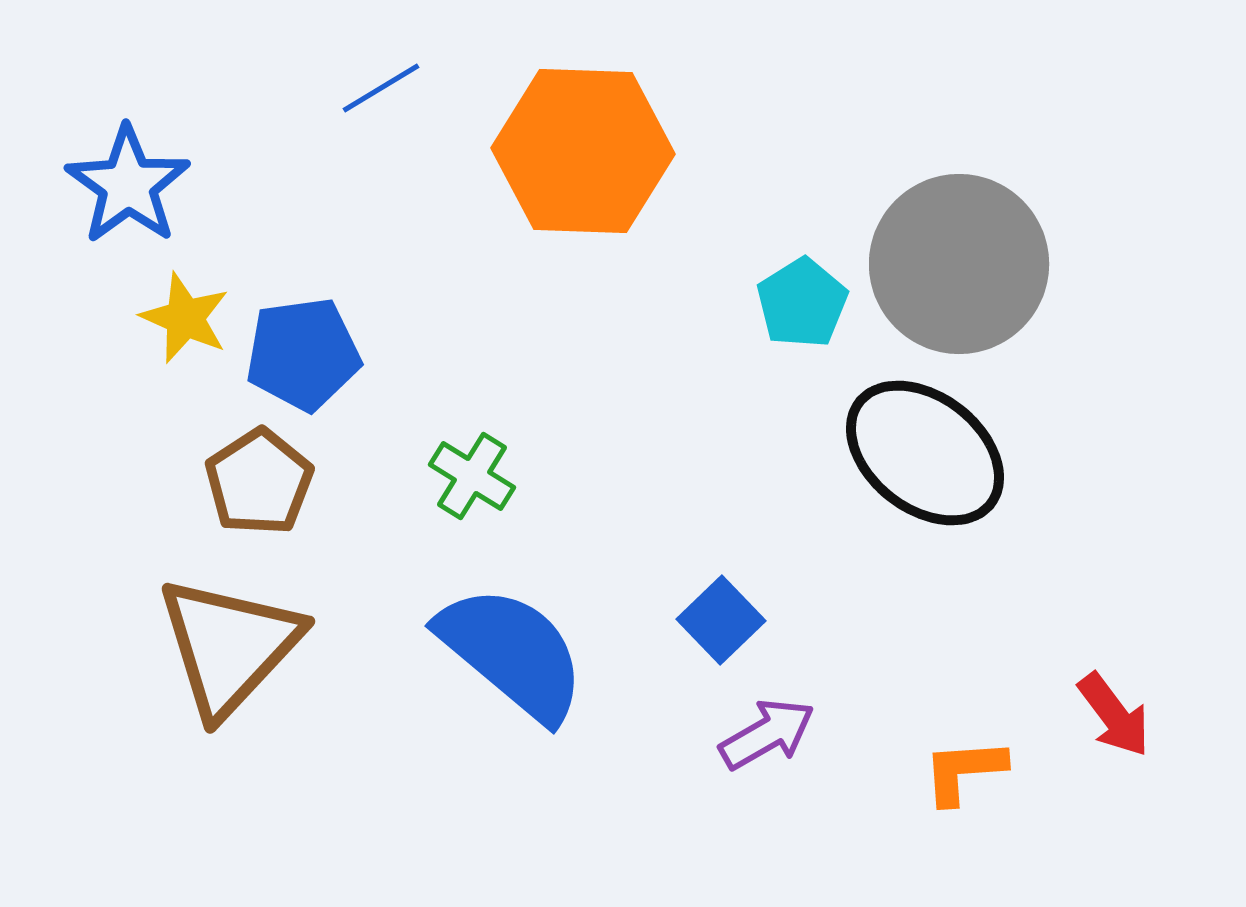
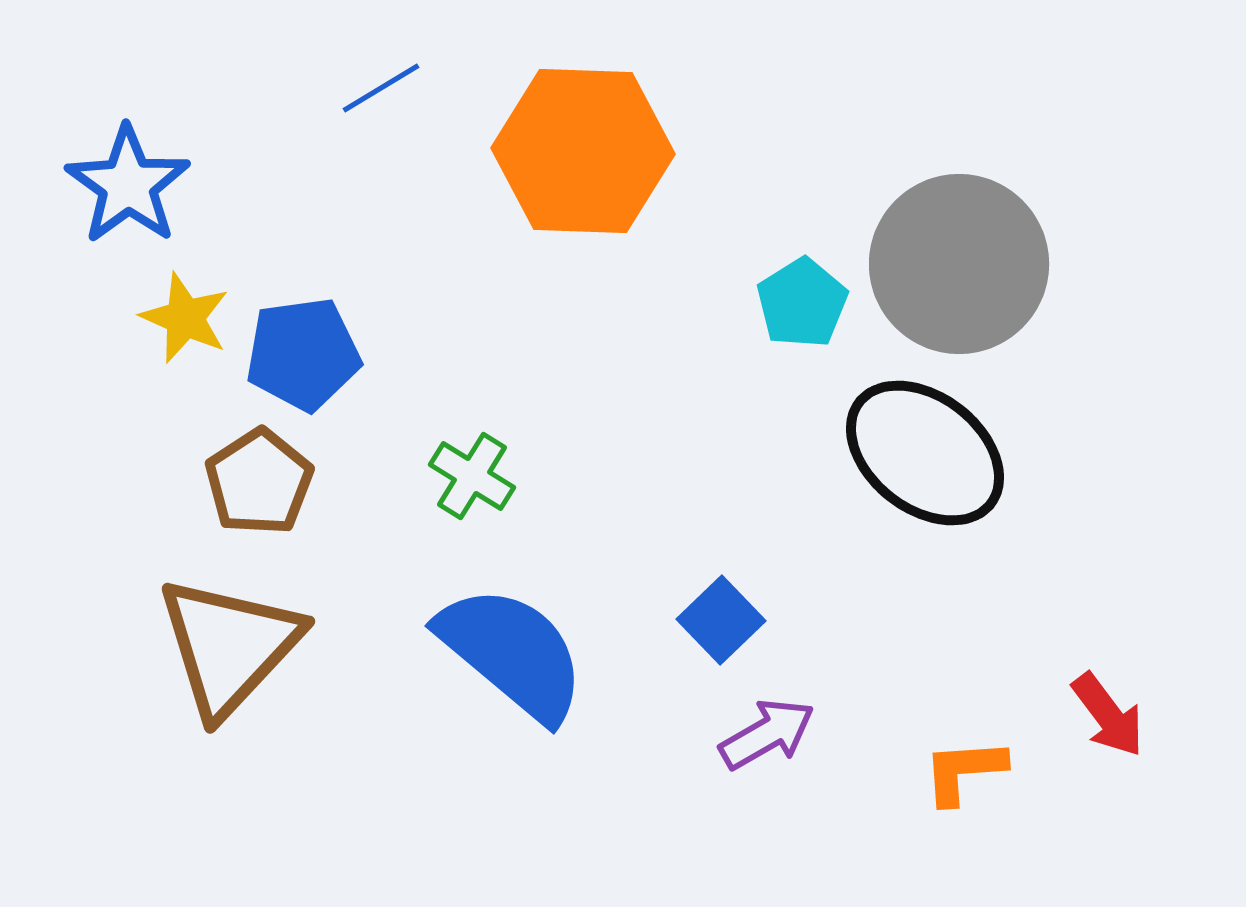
red arrow: moved 6 px left
